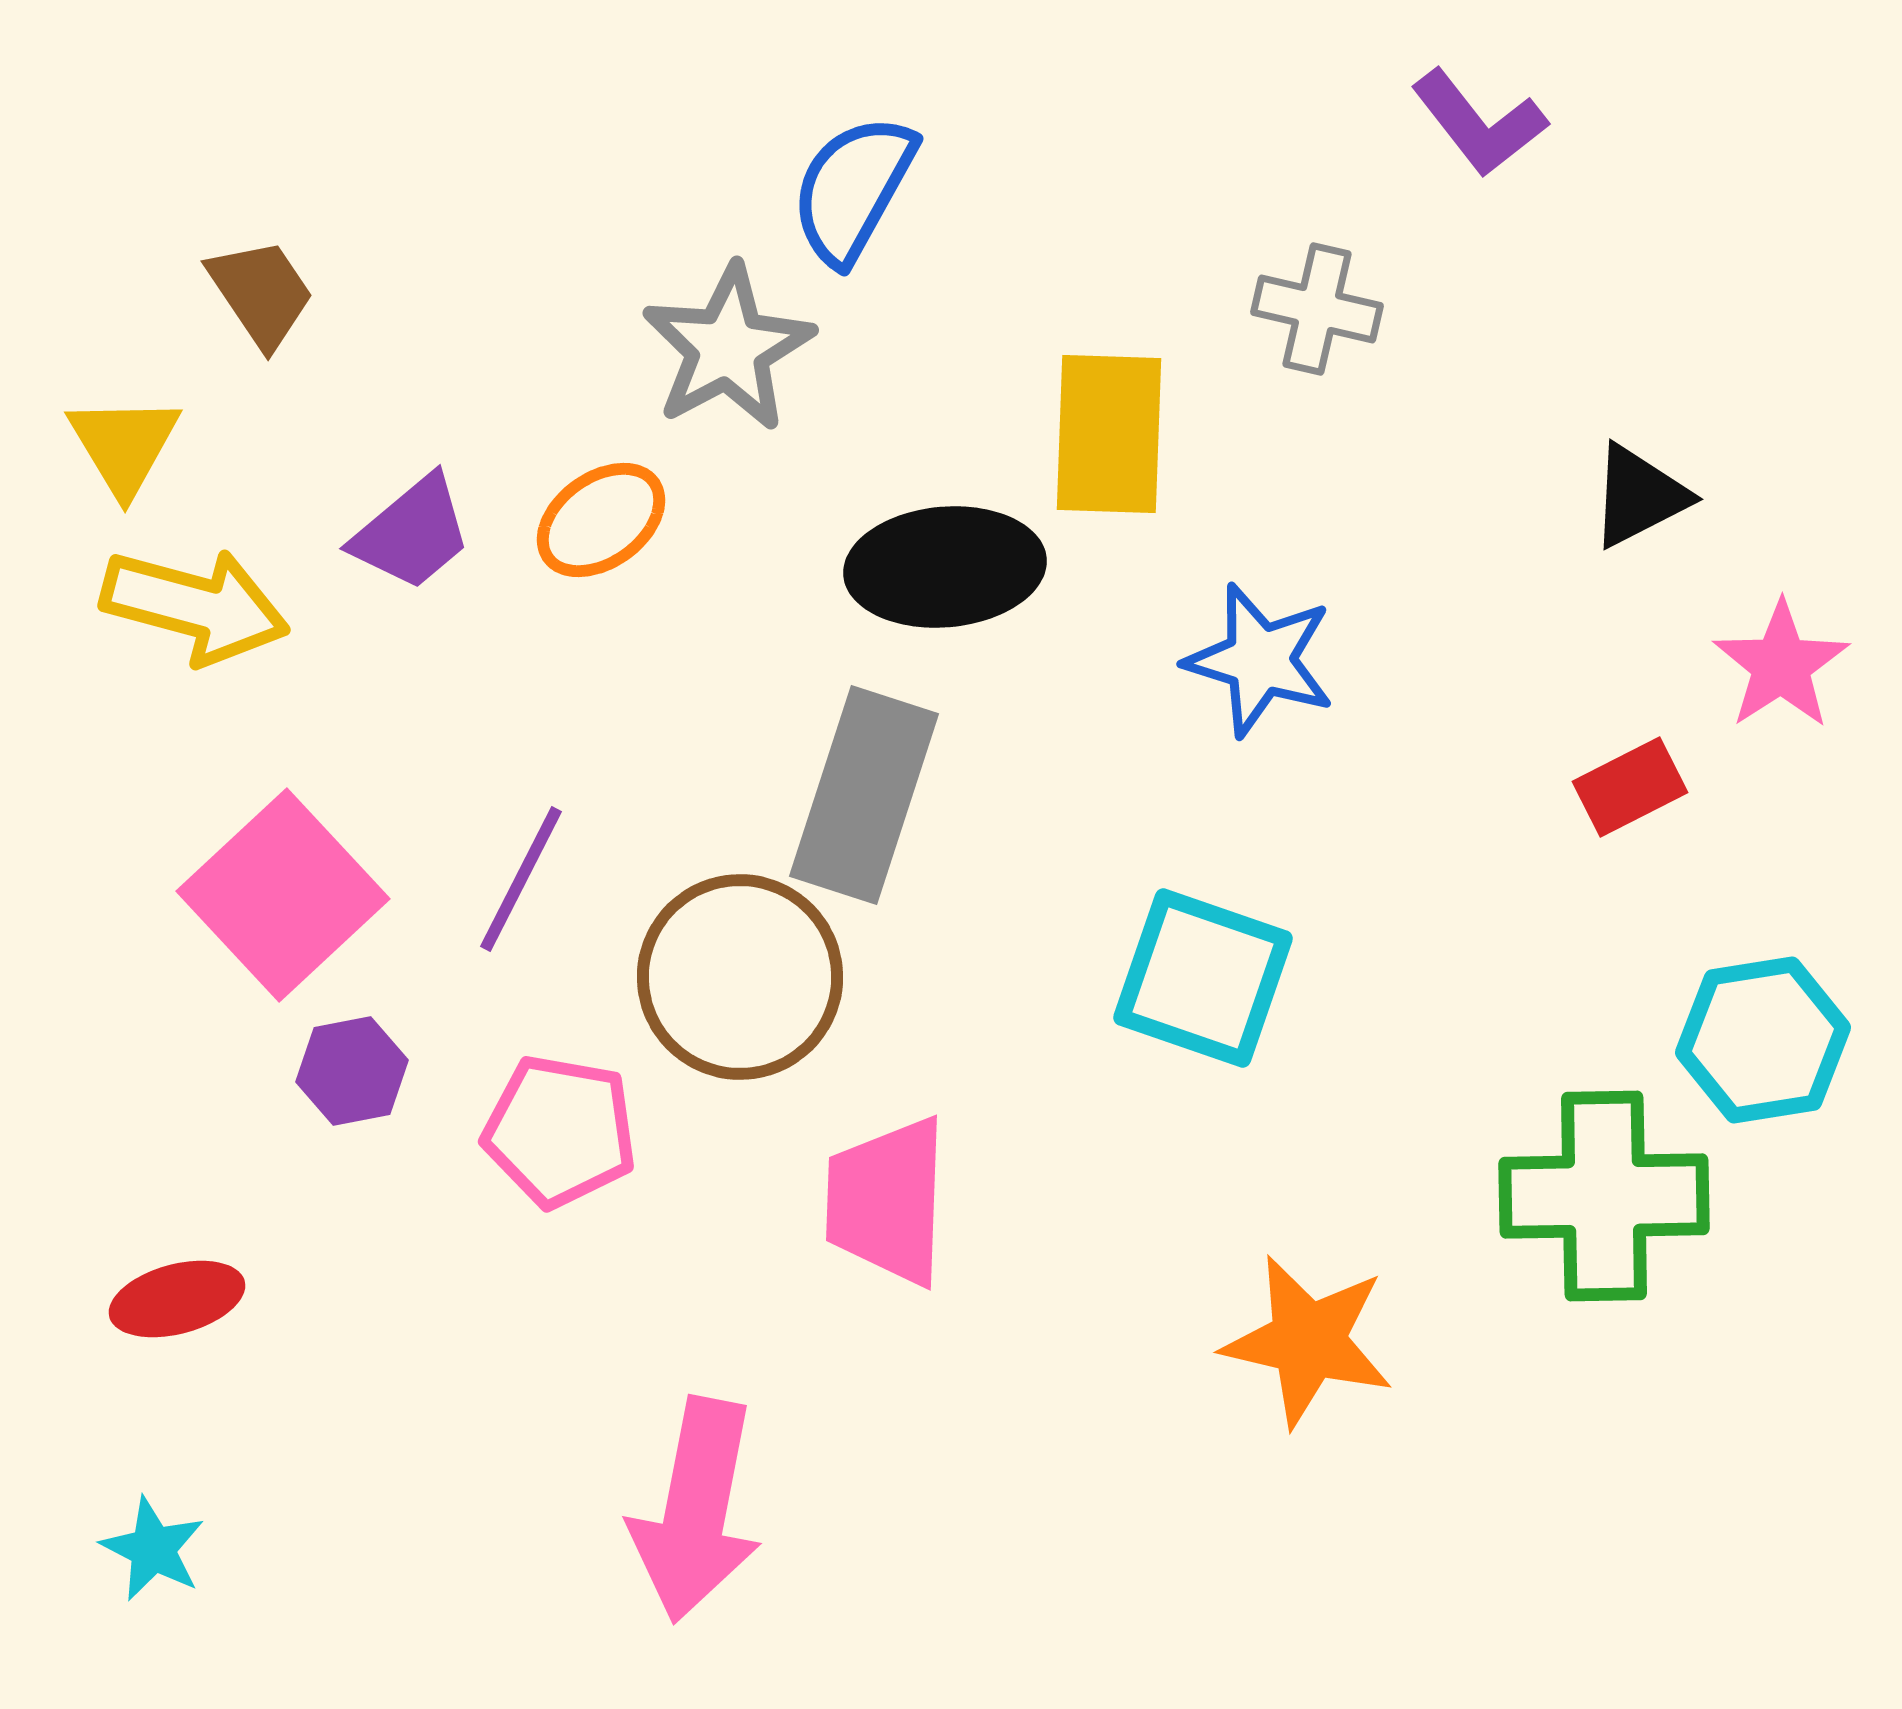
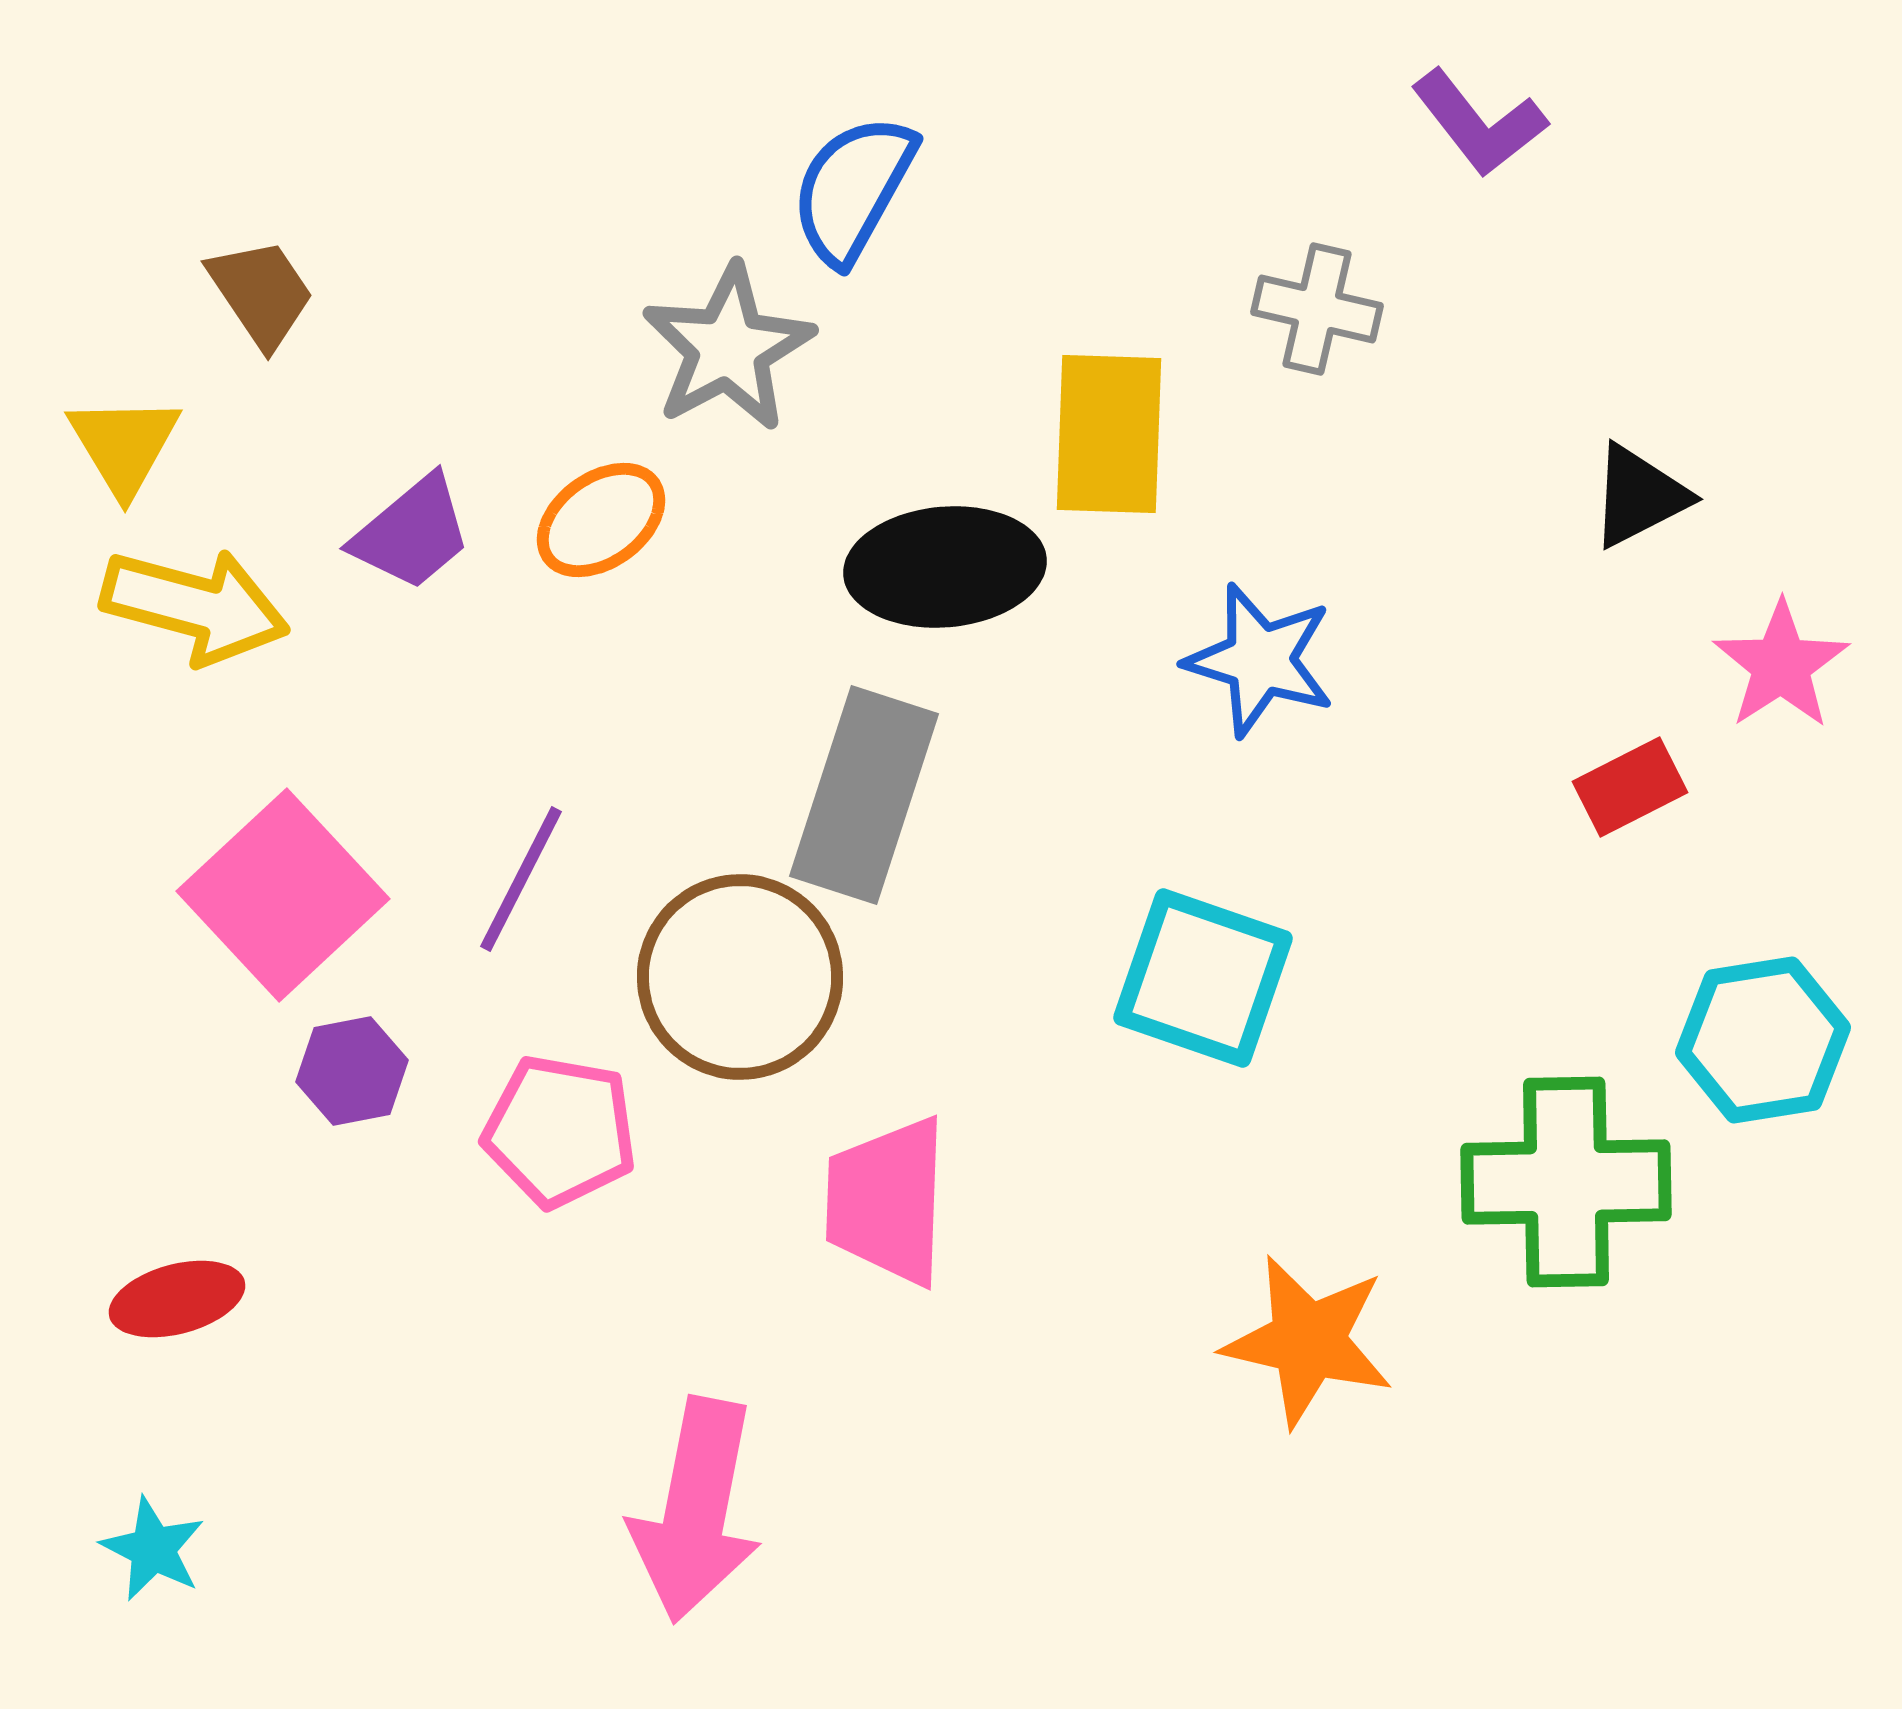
green cross: moved 38 px left, 14 px up
